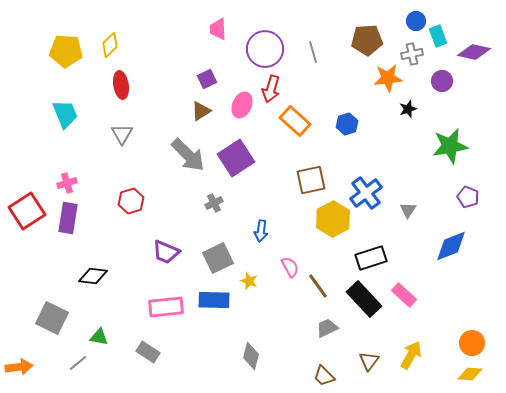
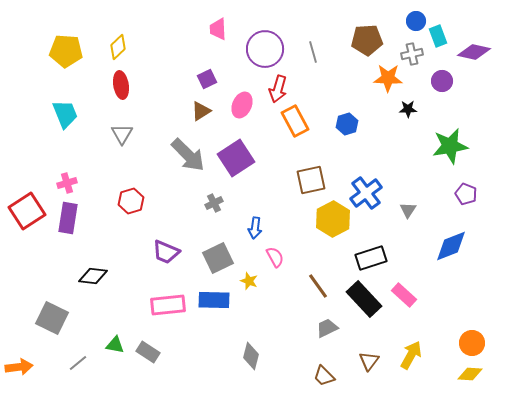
yellow diamond at (110, 45): moved 8 px right, 2 px down
orange star at (388, 78): rotated 8 degrees clockwise
red arrow at (271, 89): moved 7 px right
black star at (408, 109): rotated 18 degrees clockwise
orange rectangle at (295, 121): rotated 20 degrees clockwise
purple pentagon at (468, 197): moved 2 px left, 3 px up
blue arrow at (261, 231): moved 6 px left, 3 px up
pink semicircle at (290, 267): moved 15 px left, 10 px up
pink rectangle at (166, 307): moved 2 px right, 2 px up
green triangle at (99, 337): moved 16 px right, 8 px down
